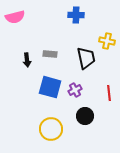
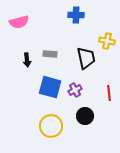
pink semicircle: moved 4 px right, 5 px down
yellow circle: moved 3 px up
